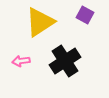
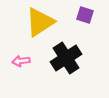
purple square: rotated 12 degrees counterclockwise
black cross: moved 1 px right, 3 px up
